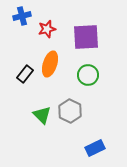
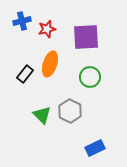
blue cross: moved 5 px down
green circle: moved 2 px right, 2 px down
